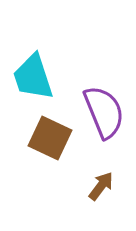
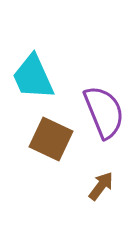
cyan trapezoid: rotated 6 degrees counterclockwise
brown square: moved 1 px right, 1 px down
